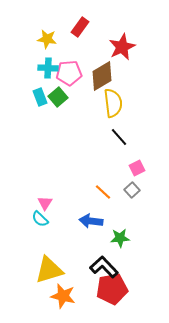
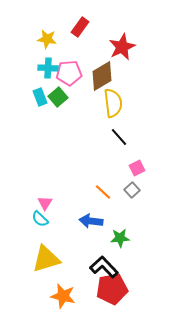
yellow triangle: moved 3 px left, 11 px up
